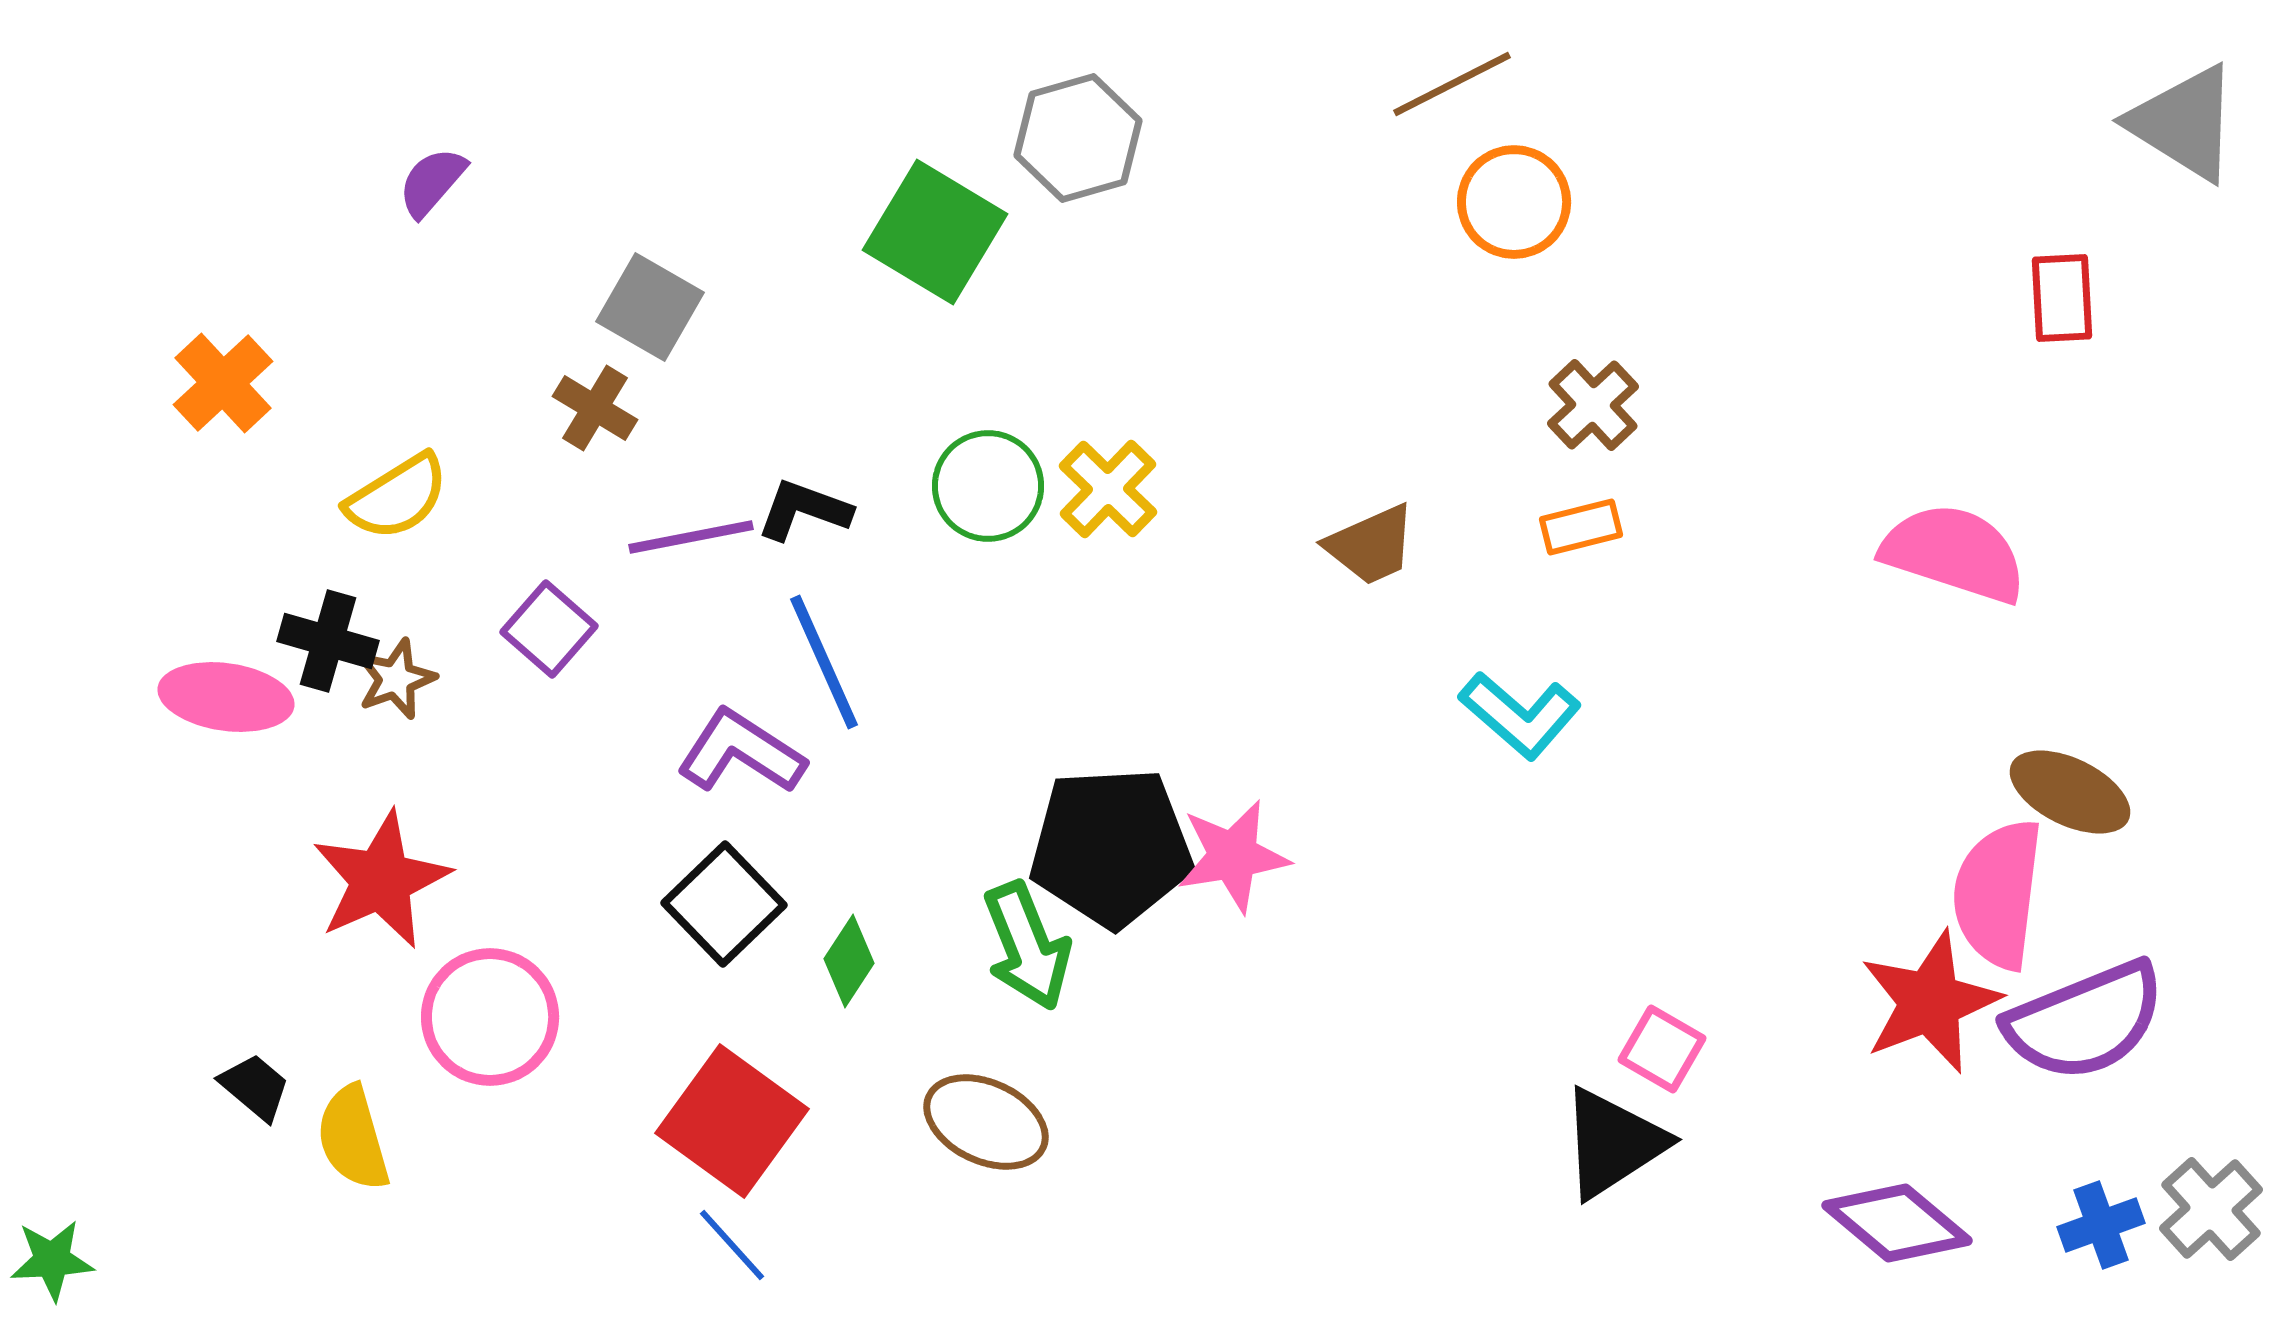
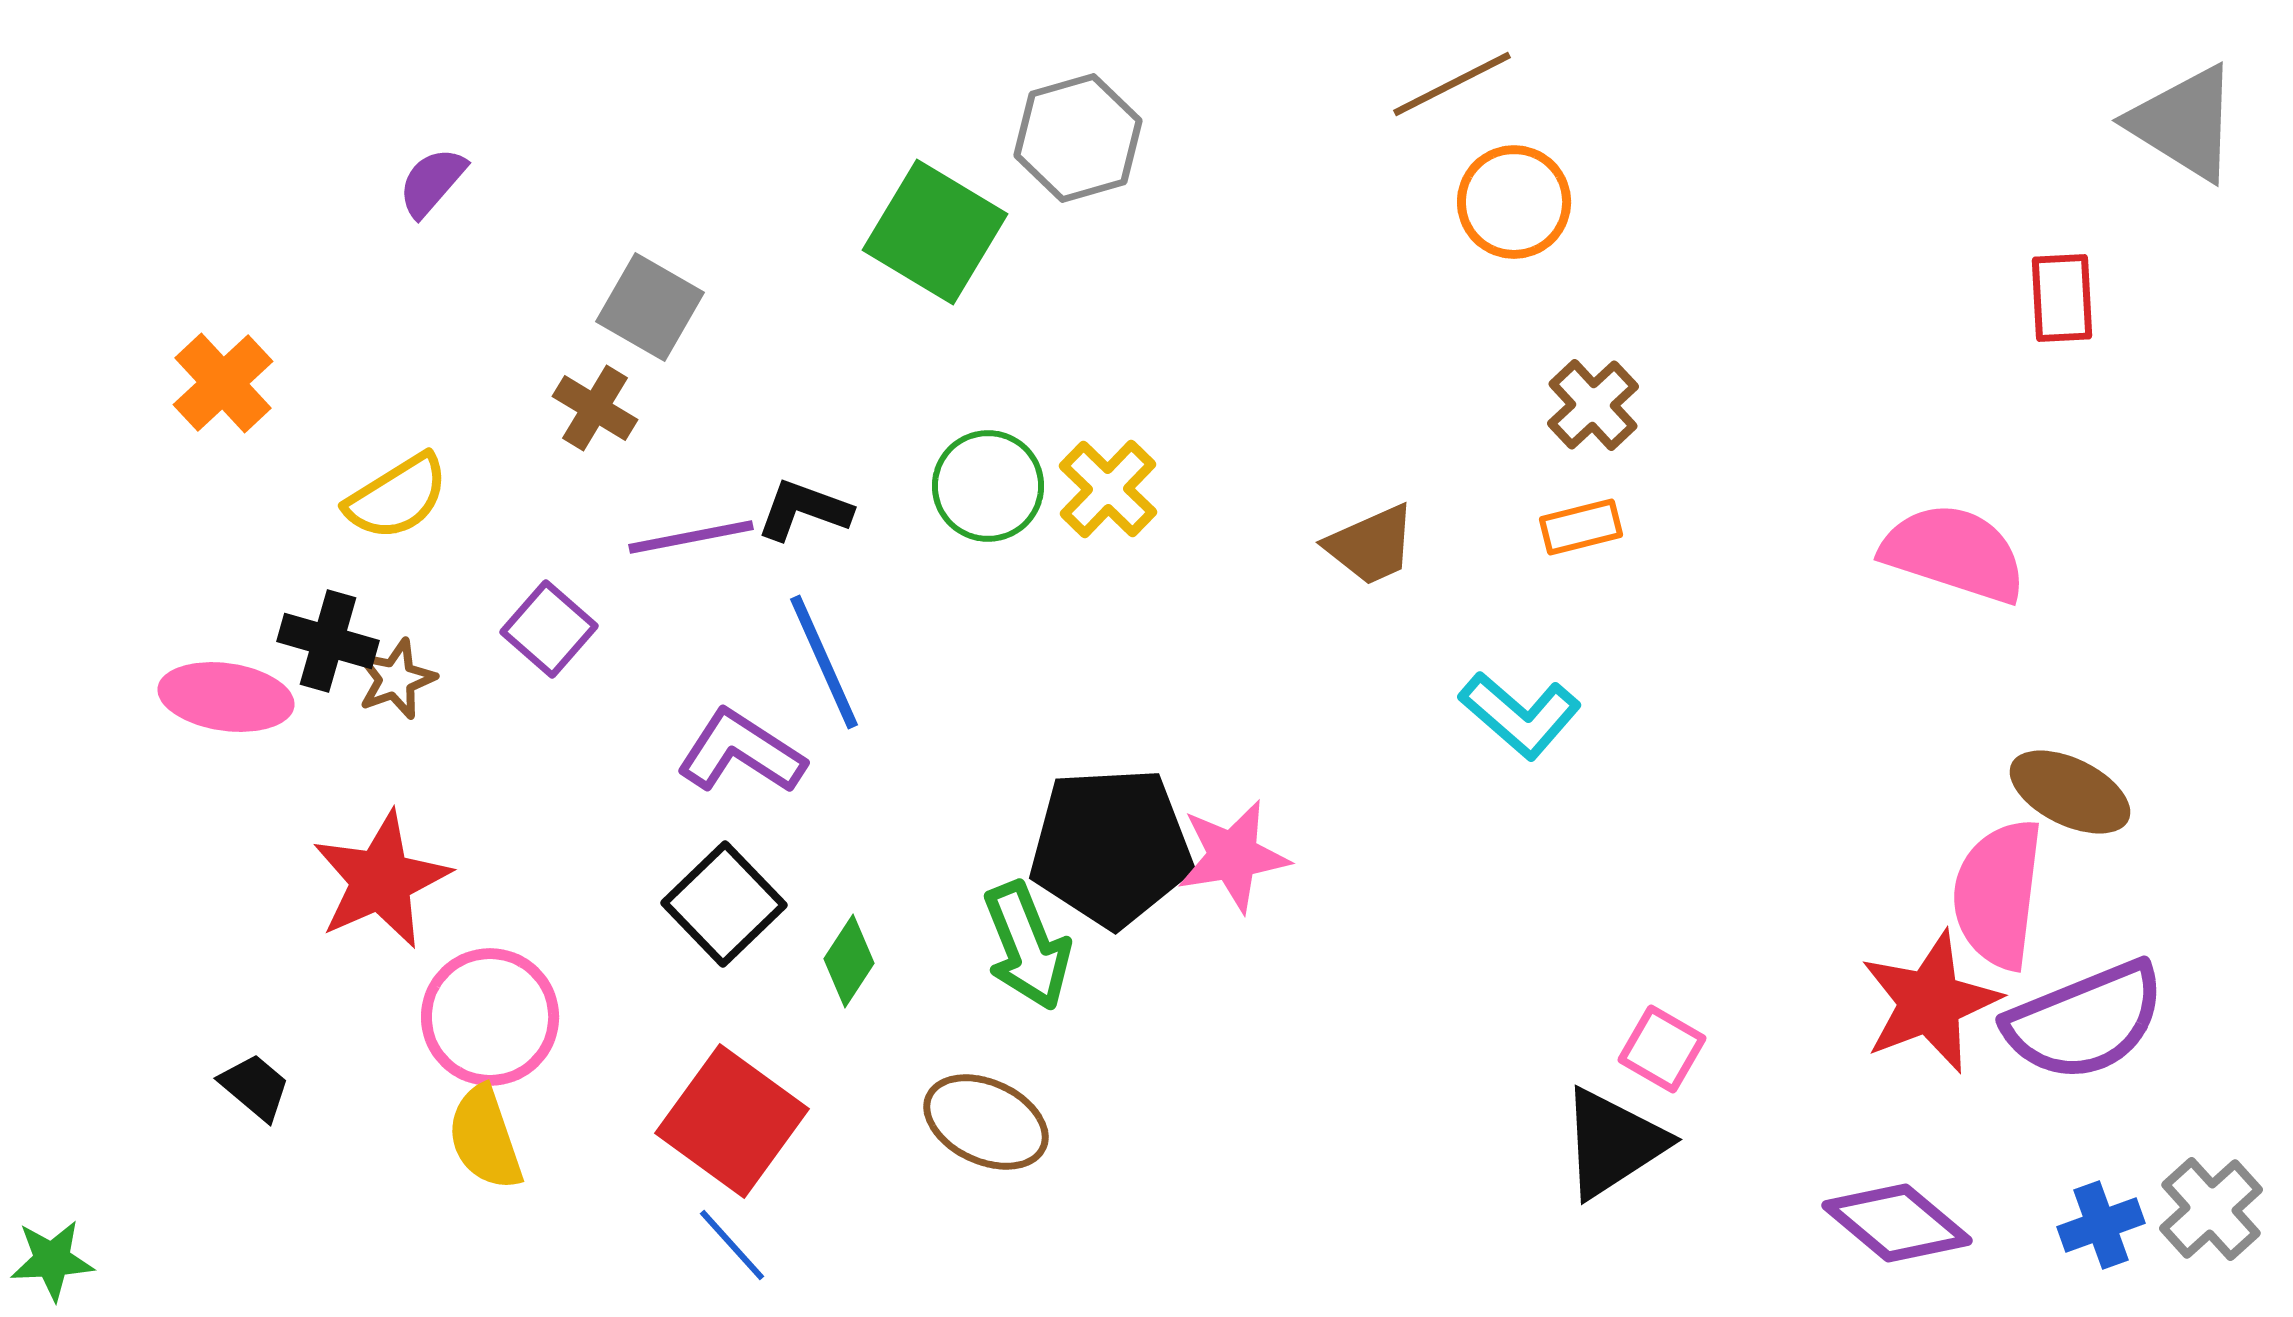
yellow semicircle at (353, 1138): moved 132 px right; rotated 3 degrees counterclockwise
